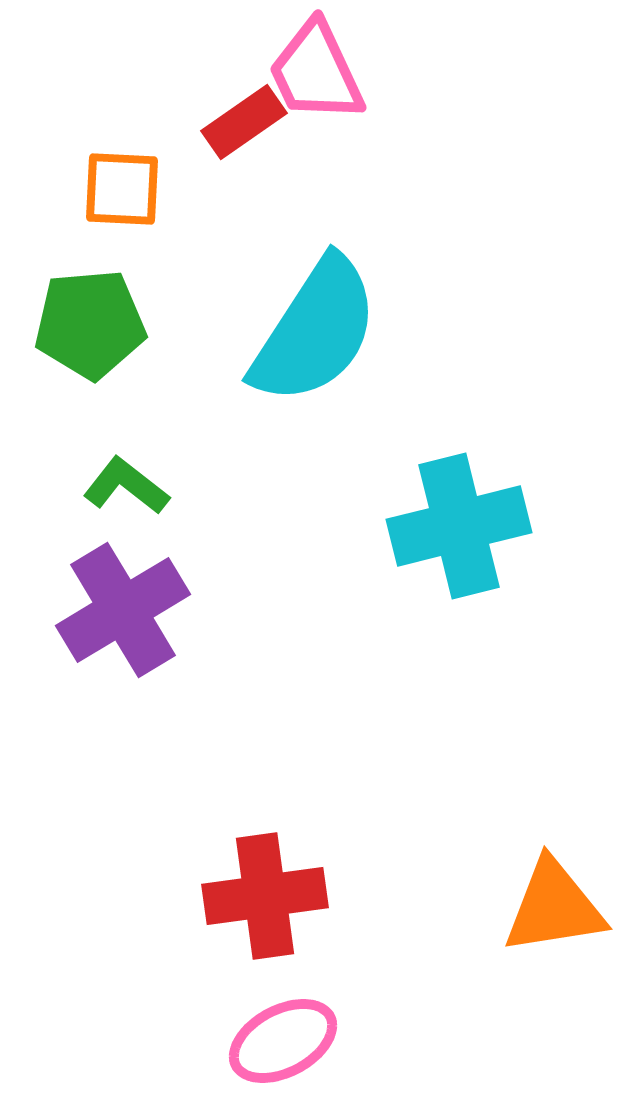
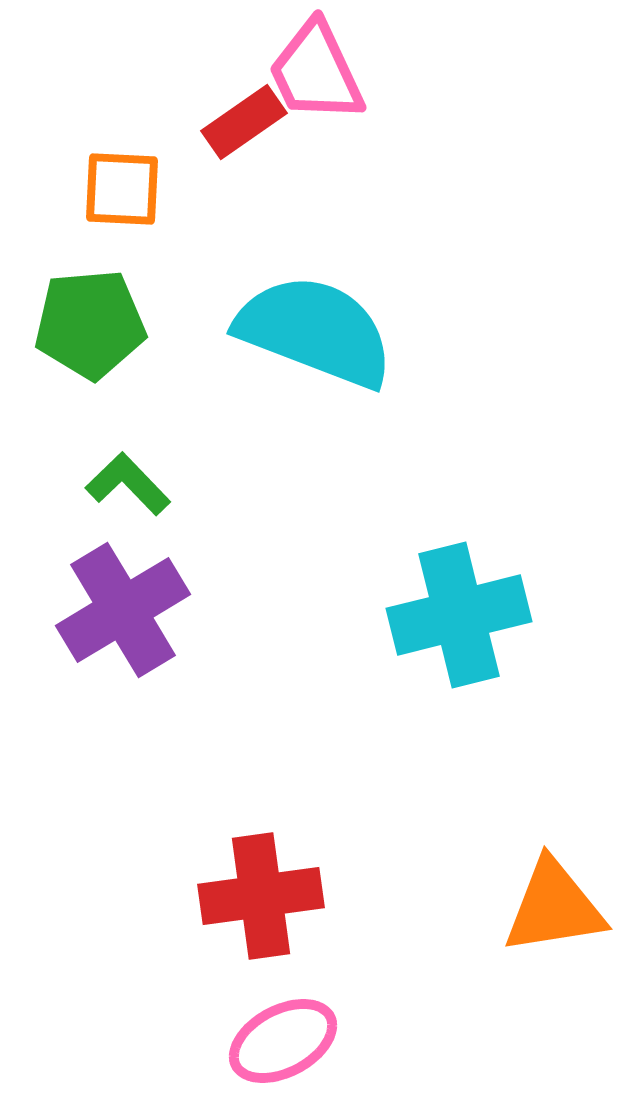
cyan semicircle: rotated 102 degrees counterclockwise
green L-shape: moved 2 px right, 2 px up; rotated 8 degrees clockwise
cyan cross: moved 89 px down
red cross: moved 4 px left
